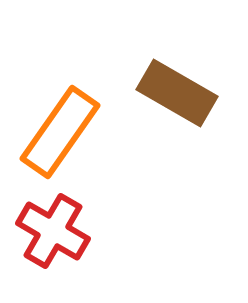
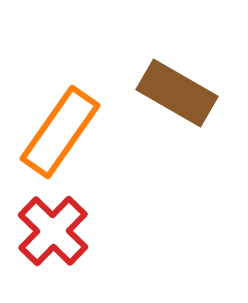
red cross: rotated 14 degrees clockwise
